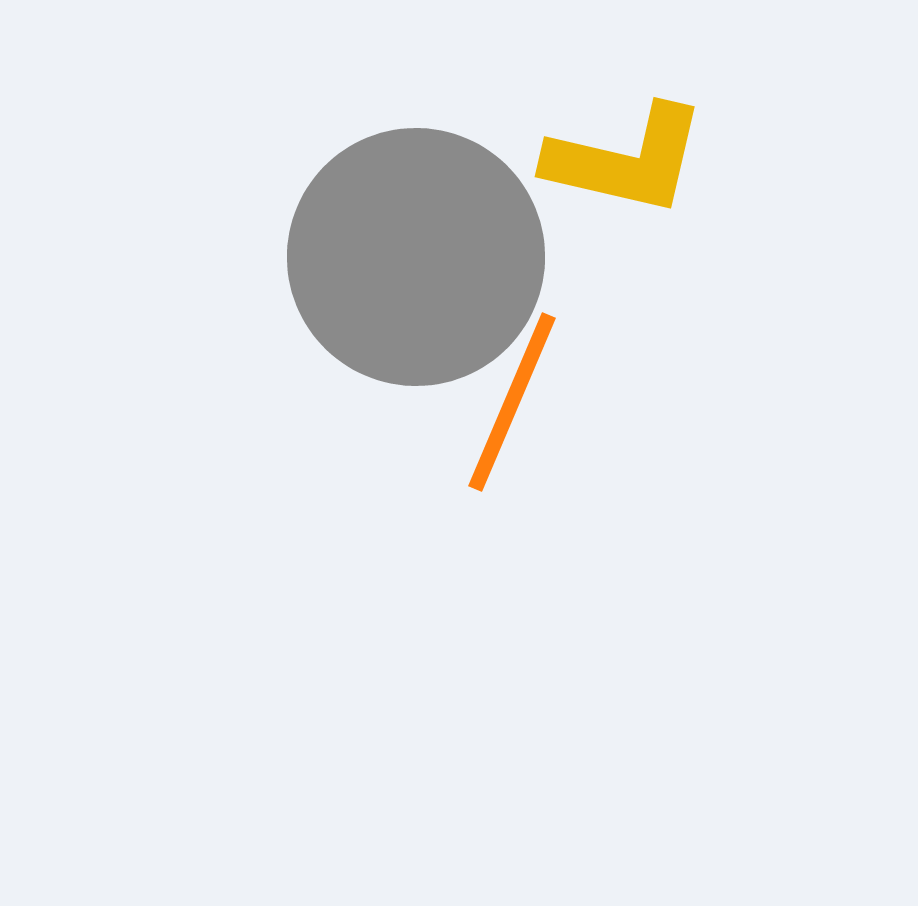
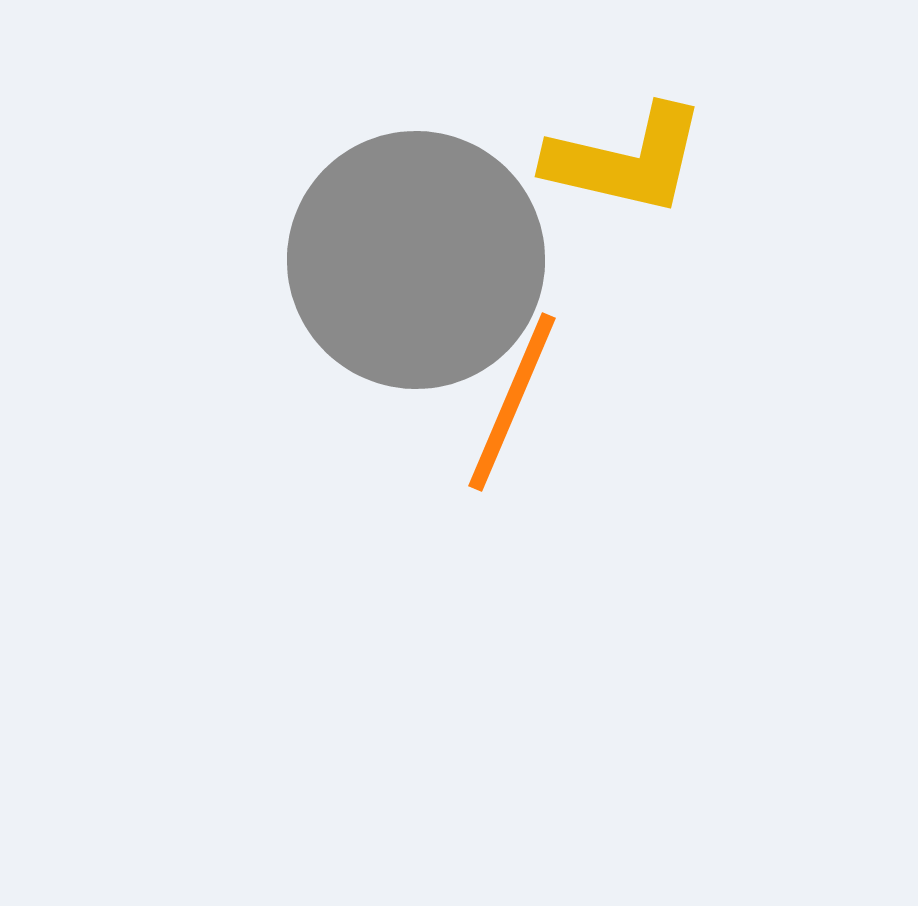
gray circle: moved 3 px down
